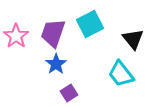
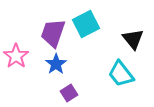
cyan square: moved 4 px left
pink star: moved 20 px down
